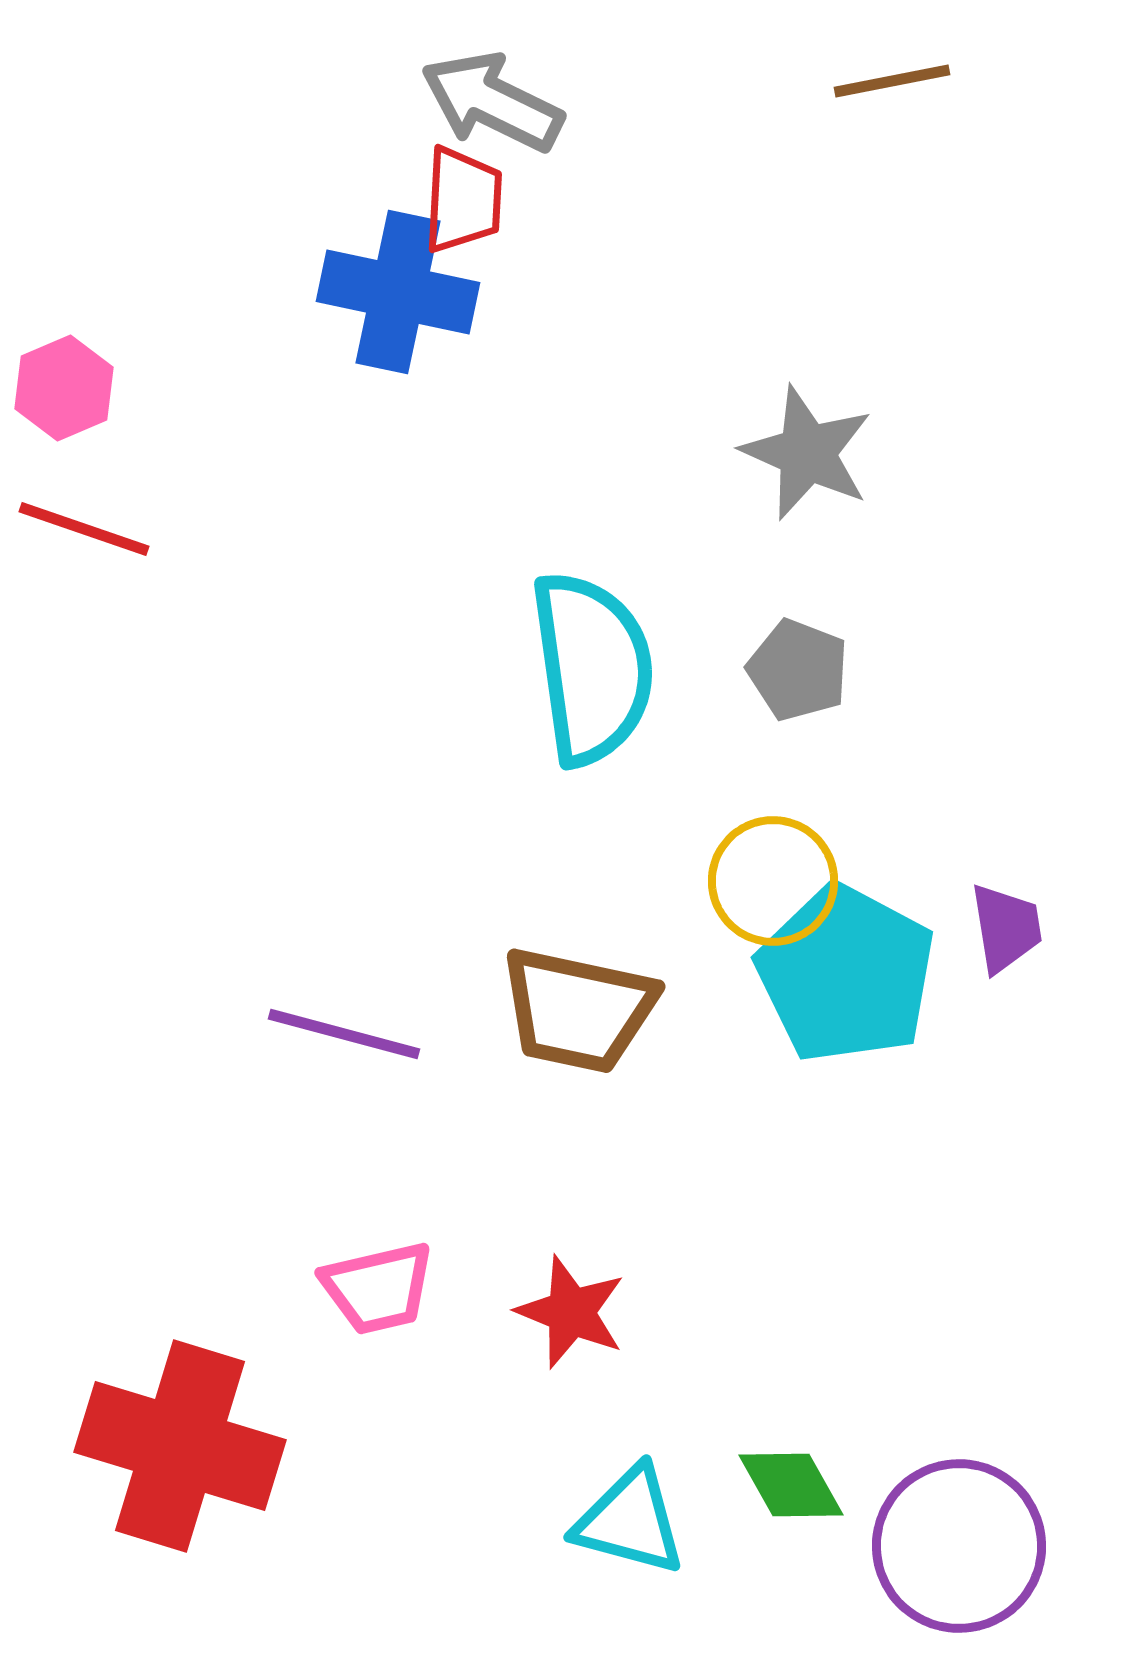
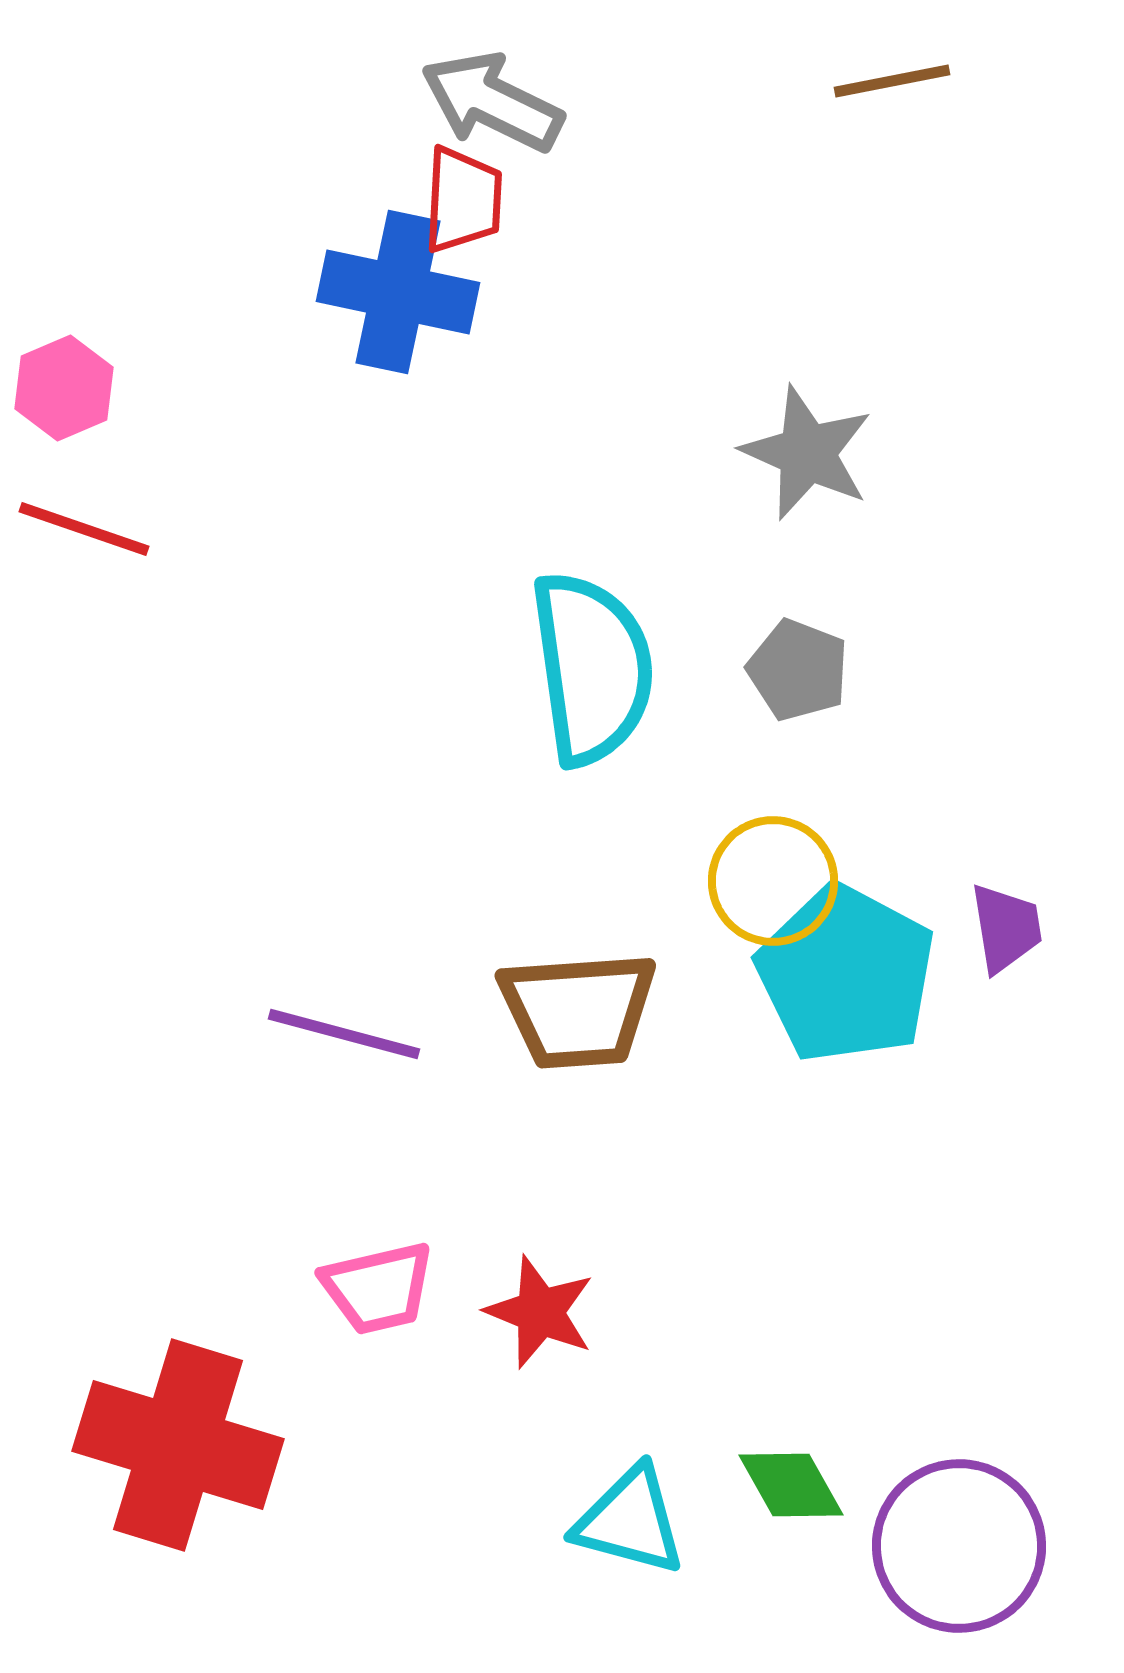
brown trapezoid: rotated 16 degrees counterclockwise
red star: moved 31 px left
red cross: moved 2 px left, 1 px up
